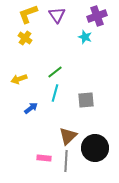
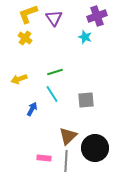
purple triangle: moved 3 px left, 3 px down
green line: rotated 21 degrees clockwise
cyan line: moved 3 px left, 1 px down; rotated 48 degrees counterclockwise
blue arrow: moved 1 px right, 1 px down; rotated 24 degrees counterclockwise
